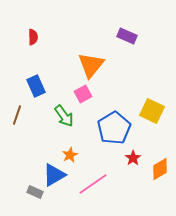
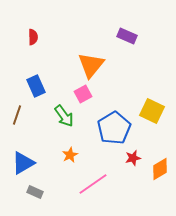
red star: rotated 21 degrees clockwise
blue triangle: moved 31 px left, 12 px up
